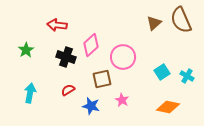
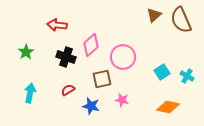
brown triangle: moved 8 px up
green star: moved 2 px down
pink star: rotated 16 degrees counterclockwise
